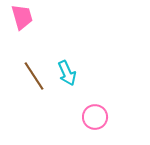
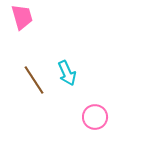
brown line: moved 4 px down
